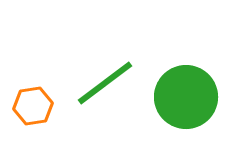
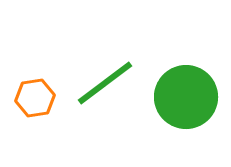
orange hexagon: moved 2 px right, 8 px up
